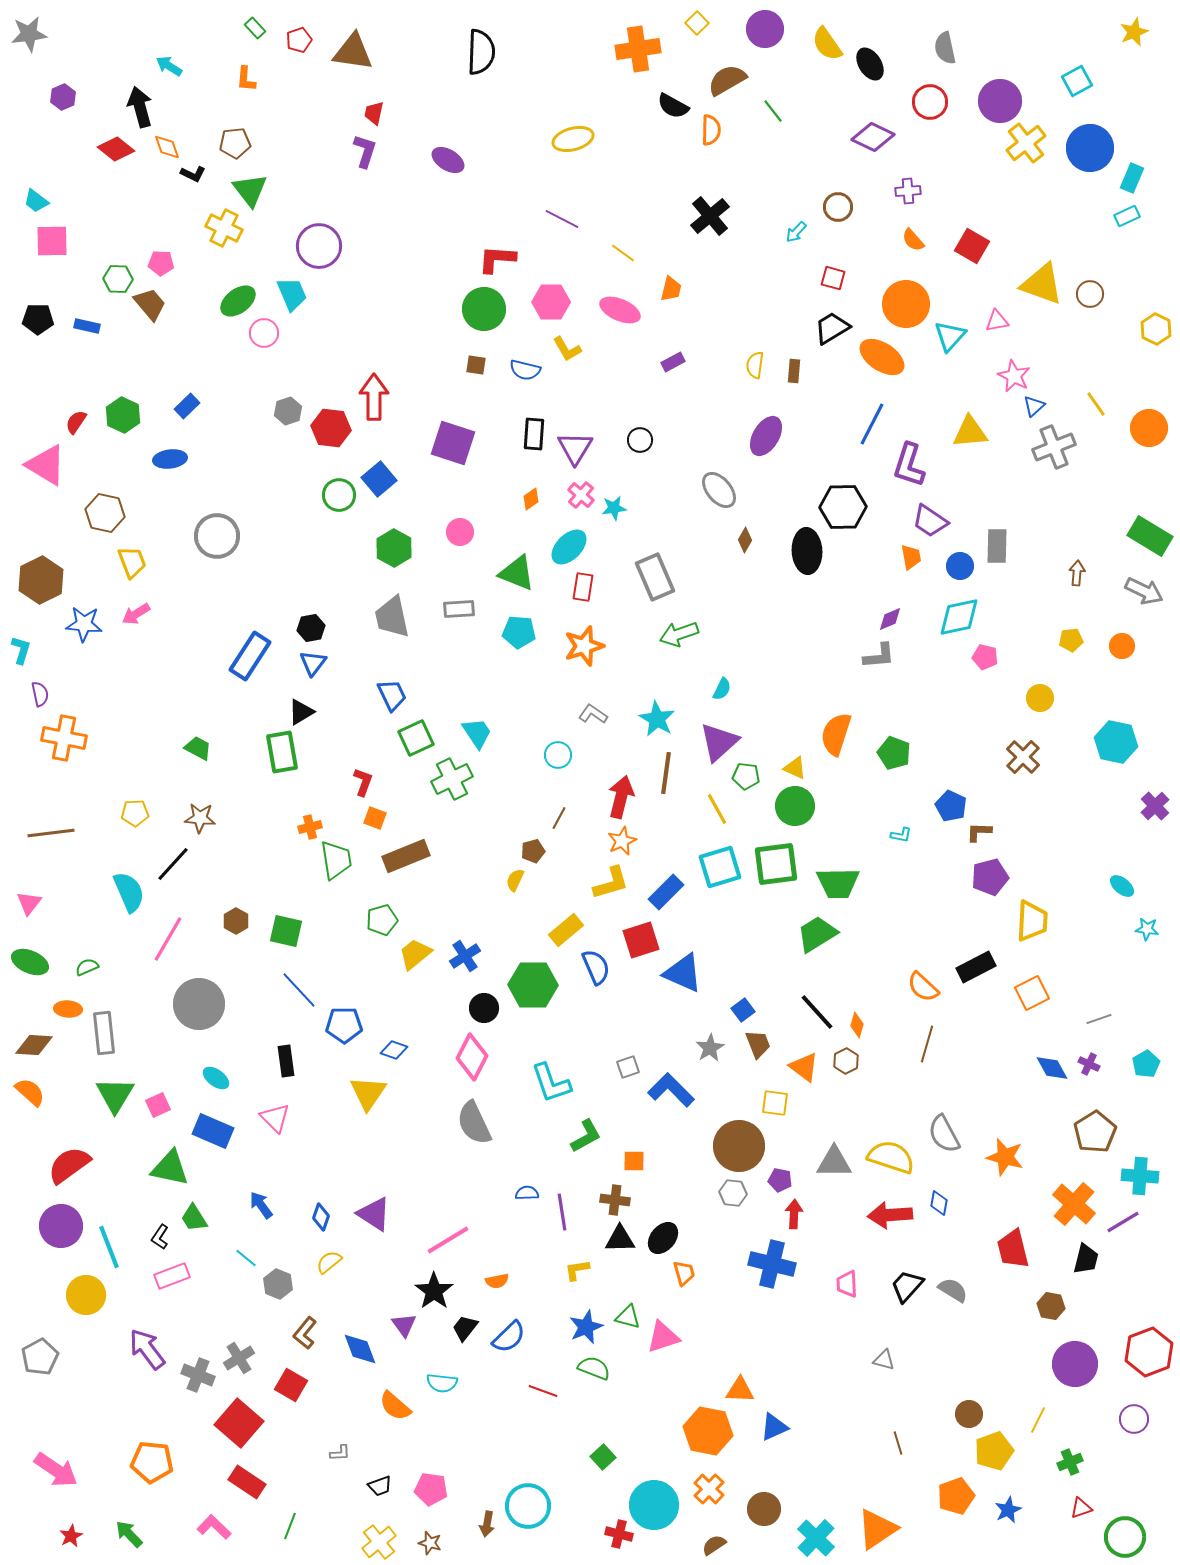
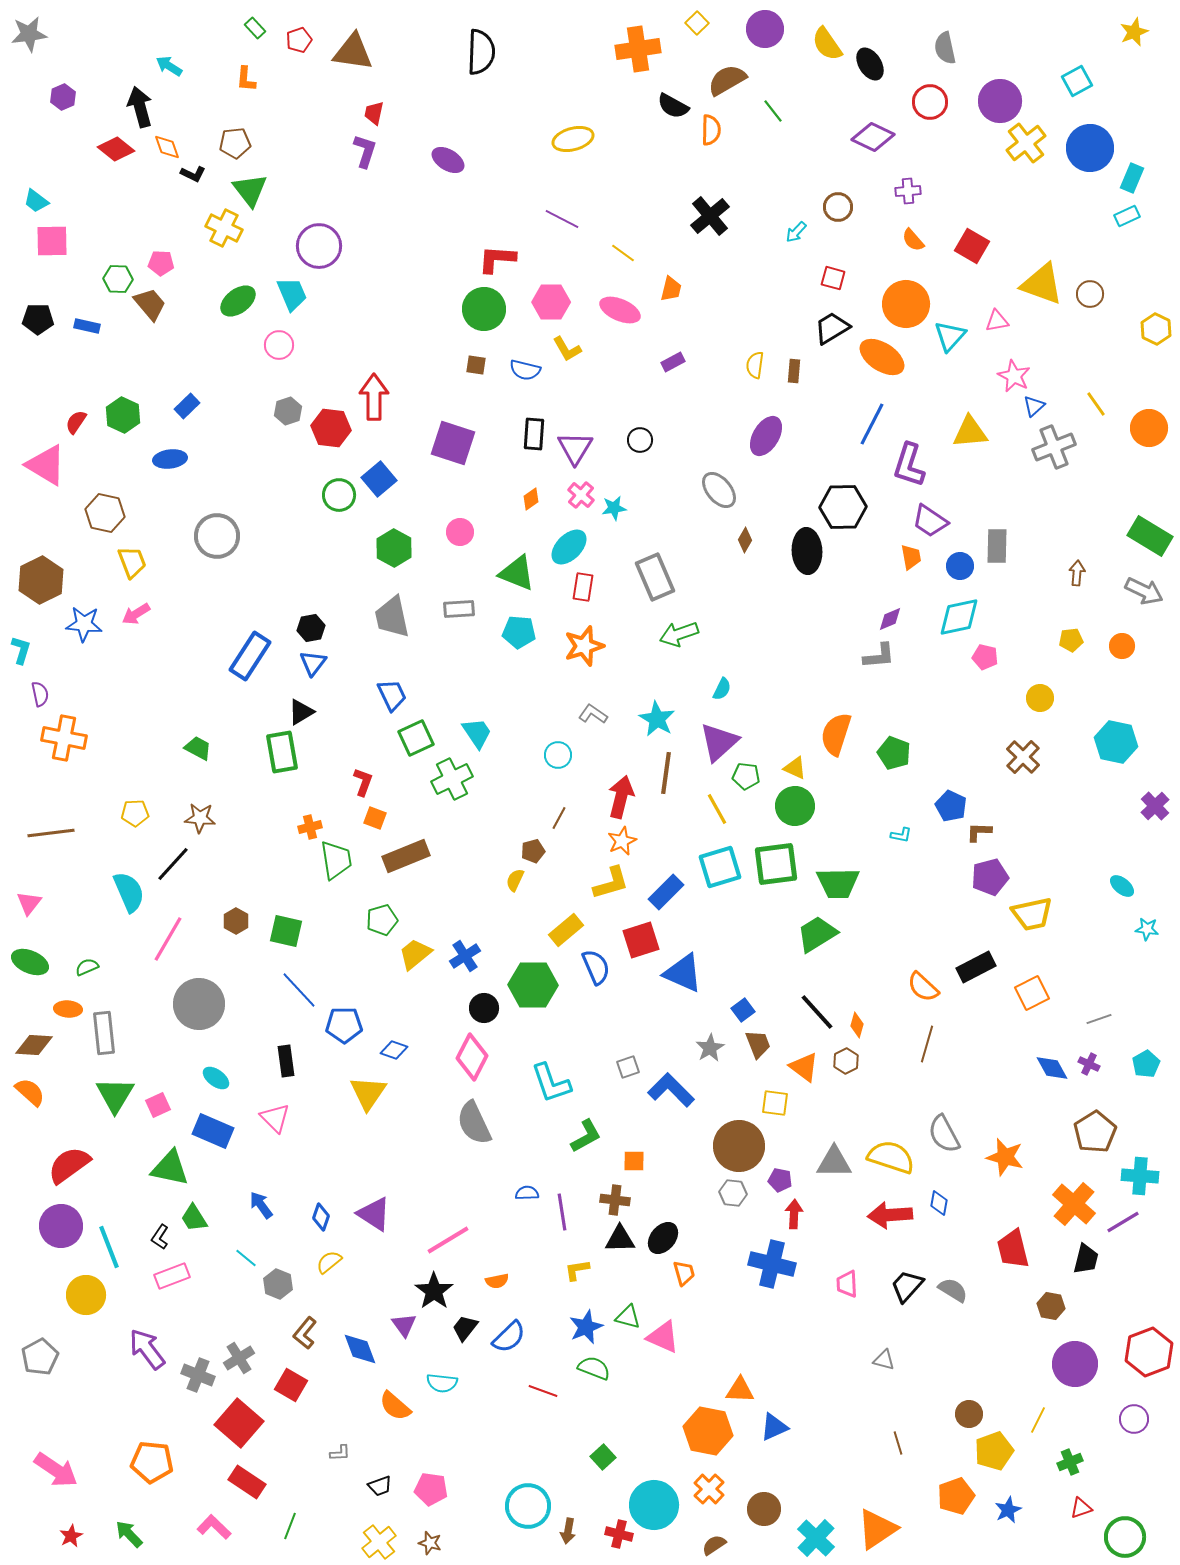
pink circle at (264, 333): moved 15 px right, 12 px down
yellow trapezoid at (1032, 921): moved 7 px up; rotated 75 degrees clockwise
pink triangle at (663, 1337): rotated 42 degrees clockwise
brown arrow at (487, 1524): moved 81 px right, 7 px down
